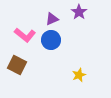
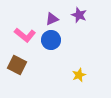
purple star: moved 3 px down; rotated 14 degrees counterclockwise
